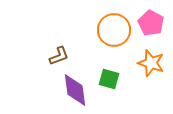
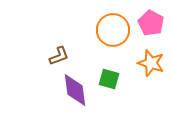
orange circle: moved 1 px left
